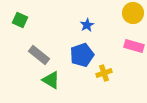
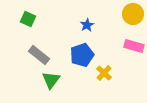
yellow circle: moved 1 px down
green square: moved 8 px right, 1 px up
yellow cross: rotated 28 degrees counterclockwise
green triangle: rotated 36 degrees clockwise
